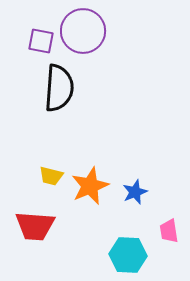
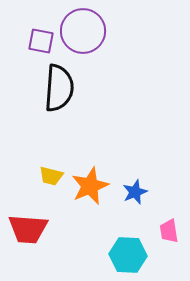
red trapezoid: moved 7 px left, 3 px down
